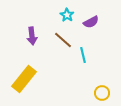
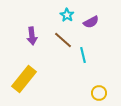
yellow circle: moved 3 px left
